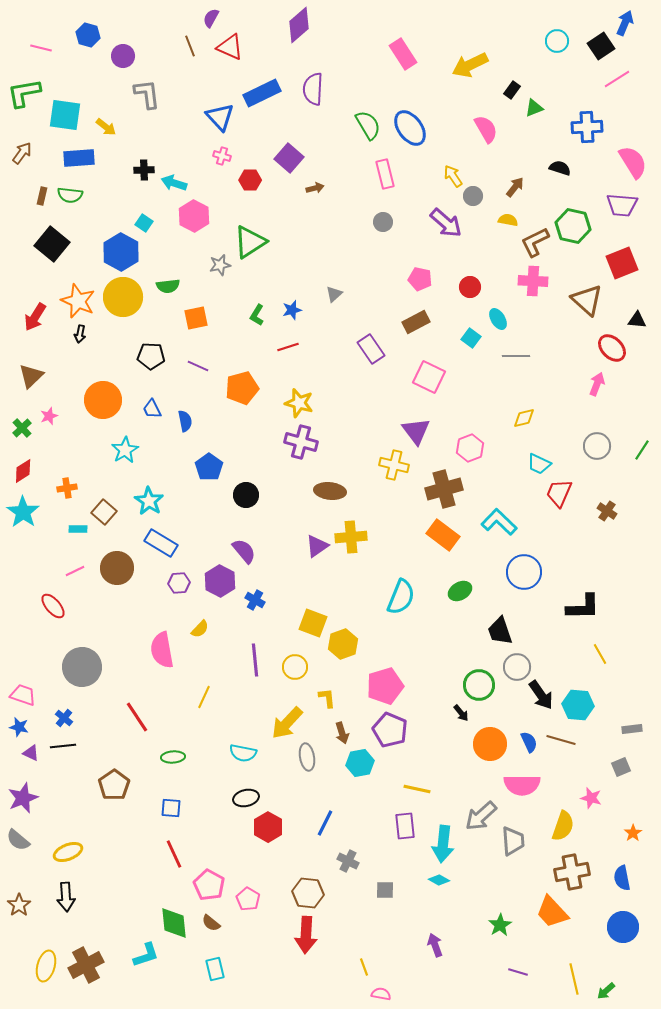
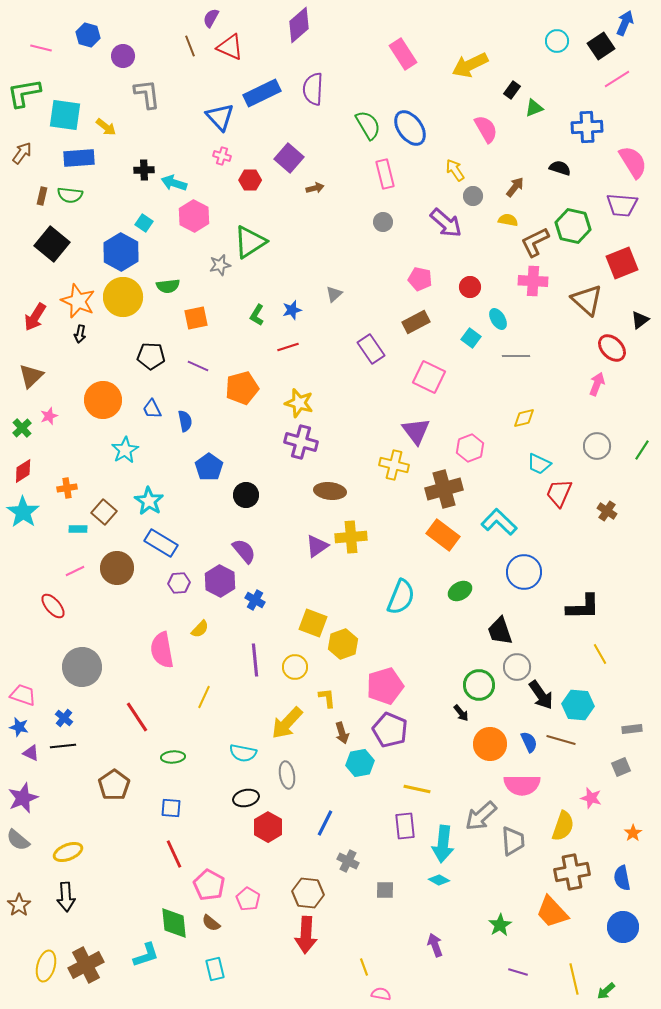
yellow arrow at (453, 176): moved 2 px right, 6 px up
black triangle at (637, 320): moved 3 px right; rotated 42 degrees counterclockwise
gray ellipse at (307, 757): moved 20 px left, 18 px down
